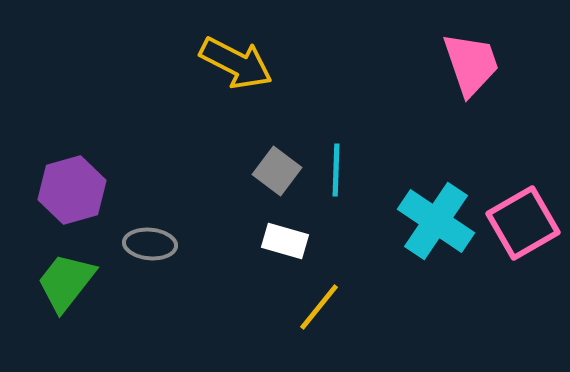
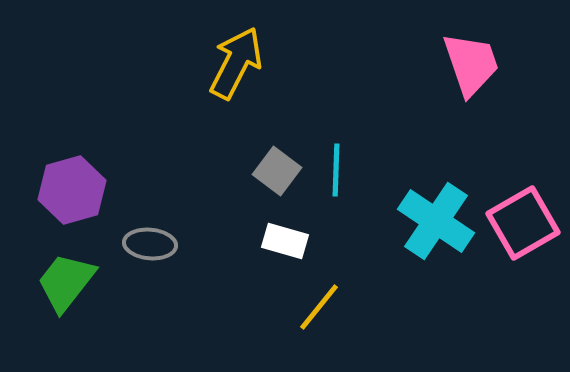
yellow arrow: rotated 90 degrees counterclockwise
